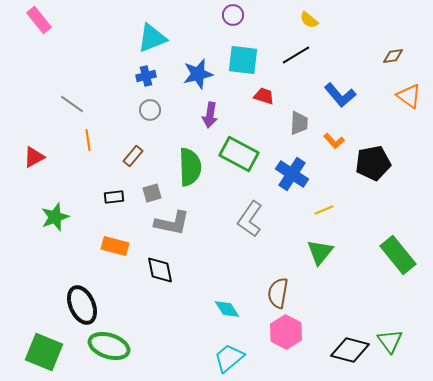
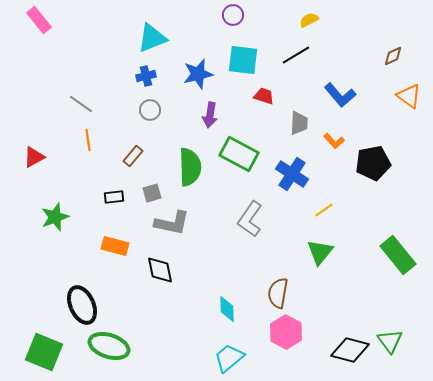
yellow semicircle at (309, 20): rotated 114 degrees clockwise
brown diamond at (393, 56): rotated 15 degrees counterclockwise
gray line at (72, 104): moved 9 px right
yellow line at (324, 210): rotated 12 degrees counterclockwise
cyan diamond at (227, 309): rotated 32 degrees clockwise
